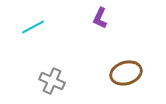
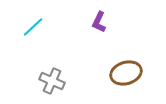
purple L-shape: moved 1 px left, 4 px down
cyan line: rotated 15 degrees counterclockwise
